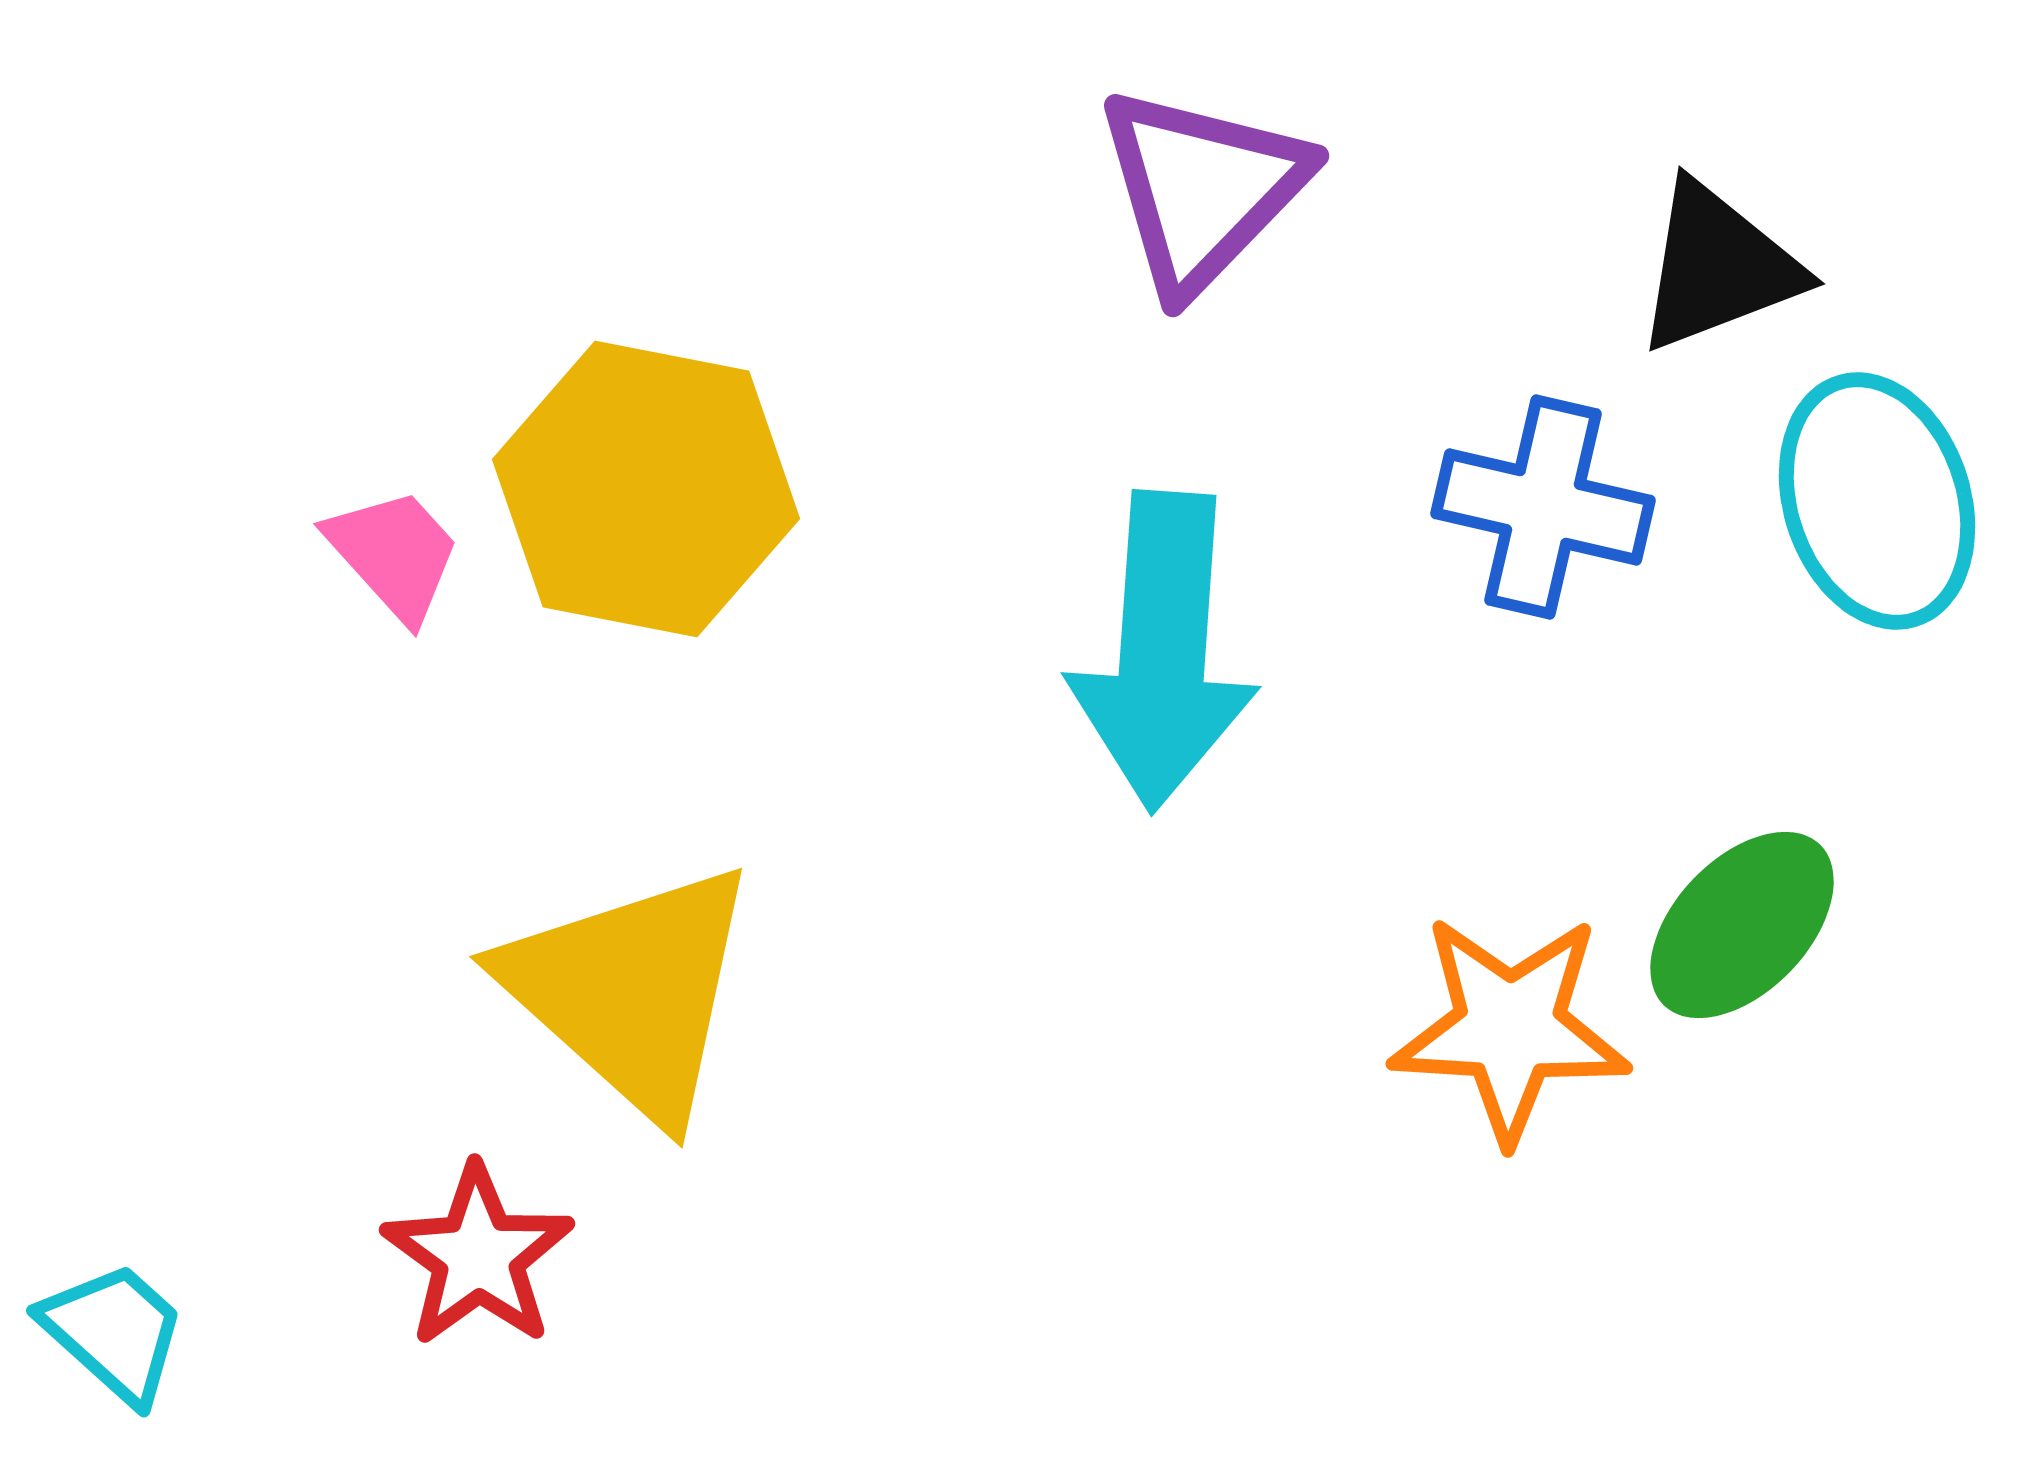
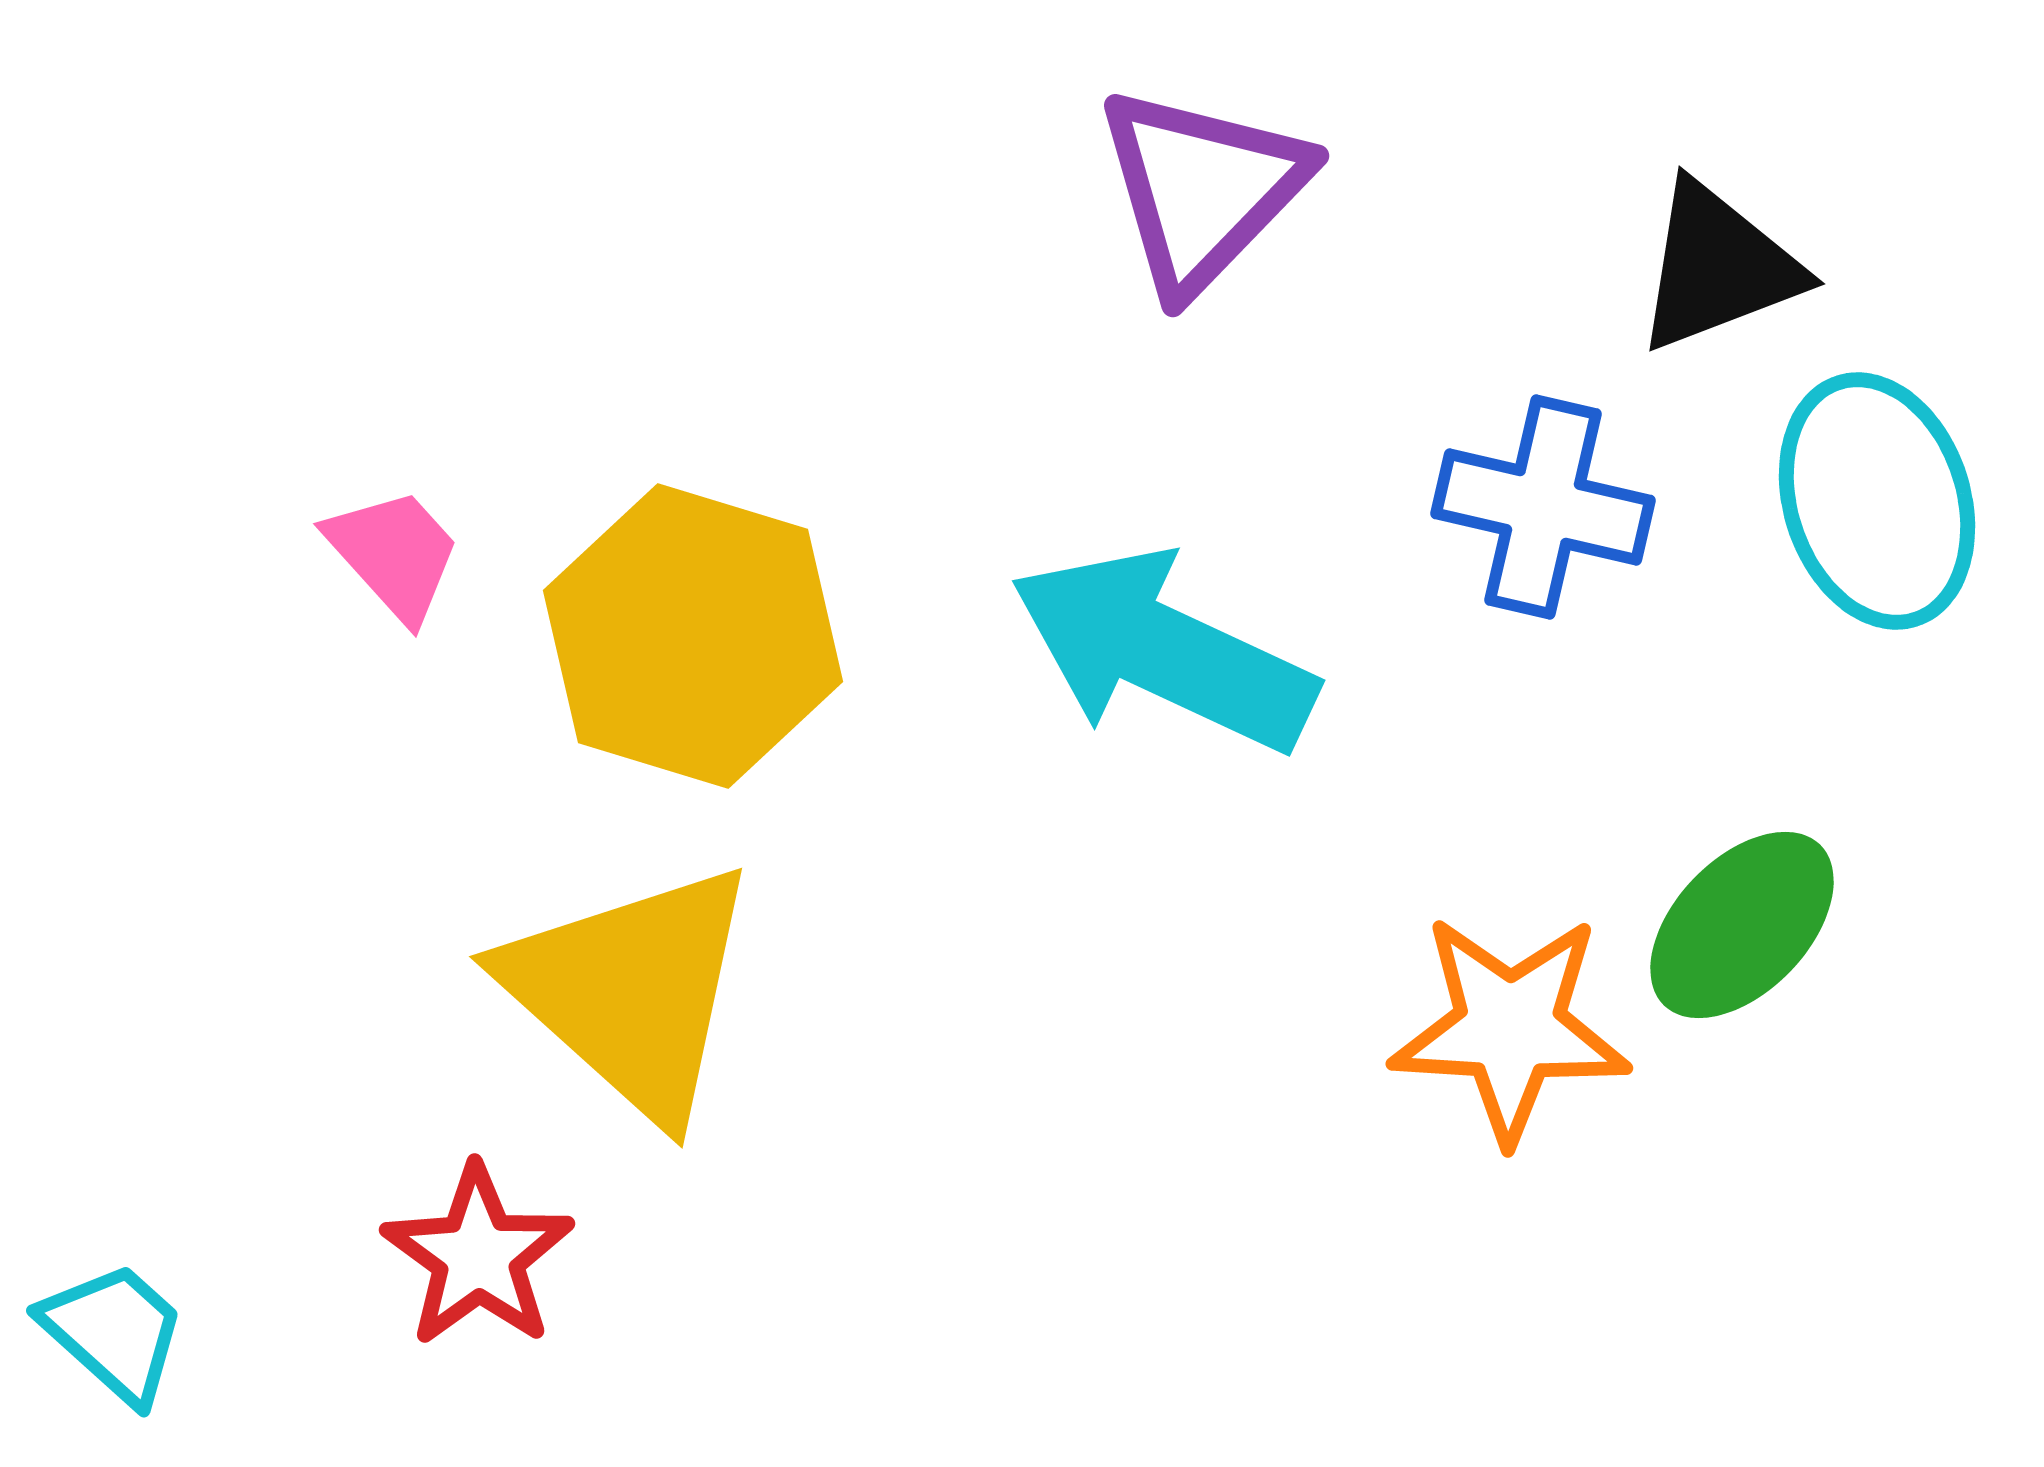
yellow hexagon: moved 47 px right, 147 px down; rotated 6 degrees clockwise
cyan arrow: rotated 111 degrees clockwise
